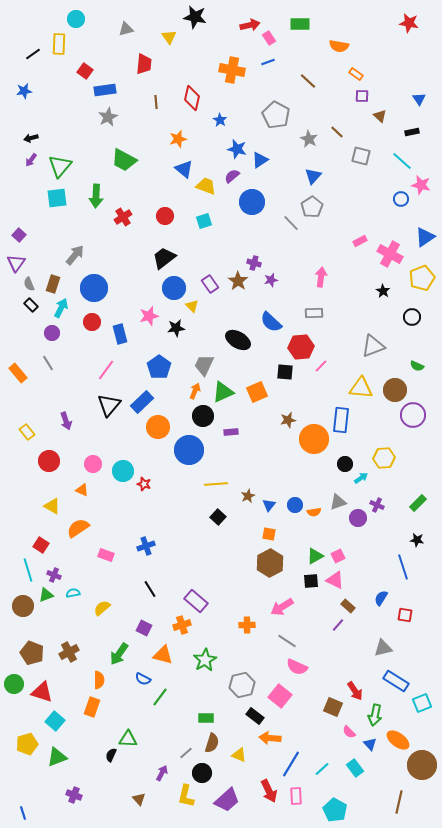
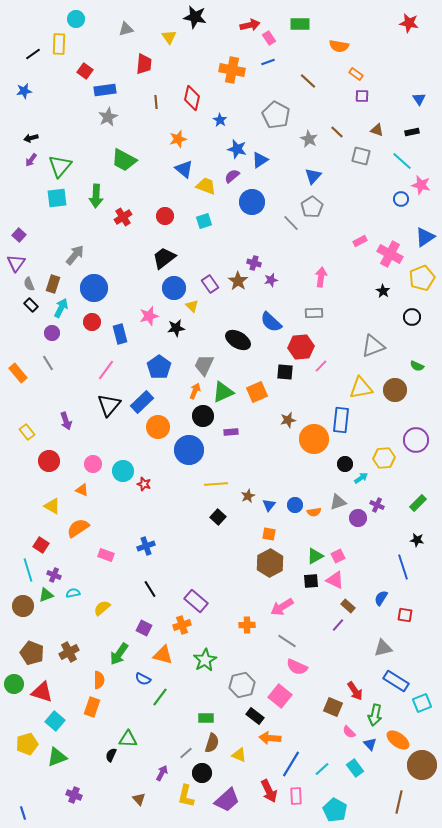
brown triangle at (380, 116): moved 3 px left, 14 px down; rotated 24 degrees counterclockwise
yellow triangle at (361, 388): rotated 15 degrees counterclockwise
purple circle at (413, 415): moved 3 px right, 25 px down
